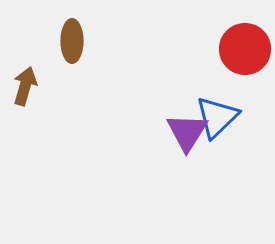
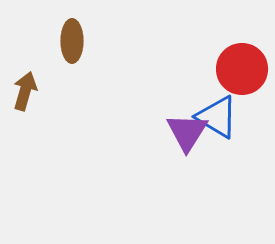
red circle: moved 3 px left, 20 px down
brown arrow: moved 5 px down
blue triangle: rotated 45 degrees counterclockwise
